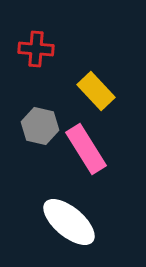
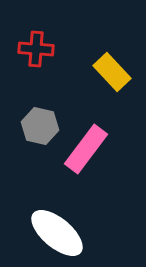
yellow rectangle: moved 16 px right, 19 px up
pink rectangle: rotated 69 degrees clockwise
white ellipse: moved 12 px left, 11 px down
